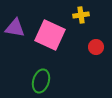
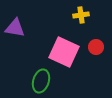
pink square: moved 14 px right, 17 px down
